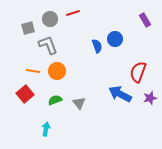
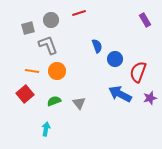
red line: moved 6 px right
gray circle: moved 1 px right, 1 px down
blue circle: moved 20 px down
orange line: moved 1 px left
green semicircle: moved 1 px left, 1 px down
